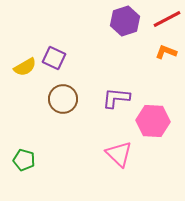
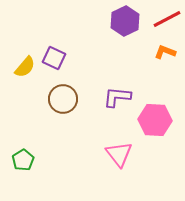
purple hexagon: rotated 8 degrees counterclockwise
orange L-shape: moved 1 px left
yellow semicircle: rotated 20 degrees counterclockwise
purple L-shape: moved 1 px right, 1 px up
pink hexagon: moved 2 px right, 1 px up
pink triangle: rotated 8 degrees clockwise
green pentagon: moved 1 px left; rotated 25 degrees clockwise
